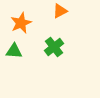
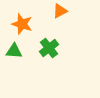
orange star: moved 1 px right, 1 px down; rotated 30 degrees counterclockwise
green cross: moved 5 px left, 1 px down
